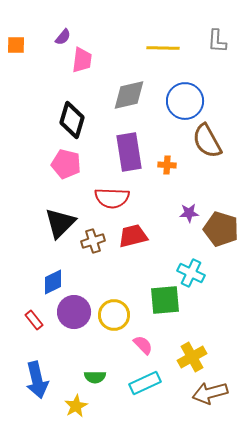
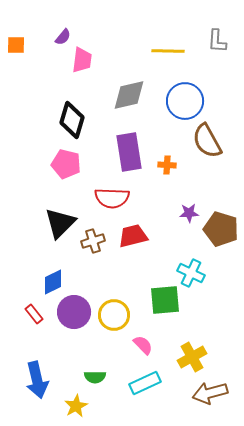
yellow line: moved 5 px right, 3 px down
red rectangle: moved 6 px up
